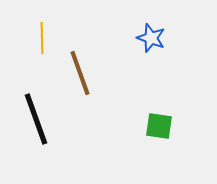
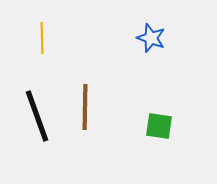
brown line: moved 5 px right, 34 px down; rotated 21 degrees clockwise
black line: moved 1 px right, 3 px up
